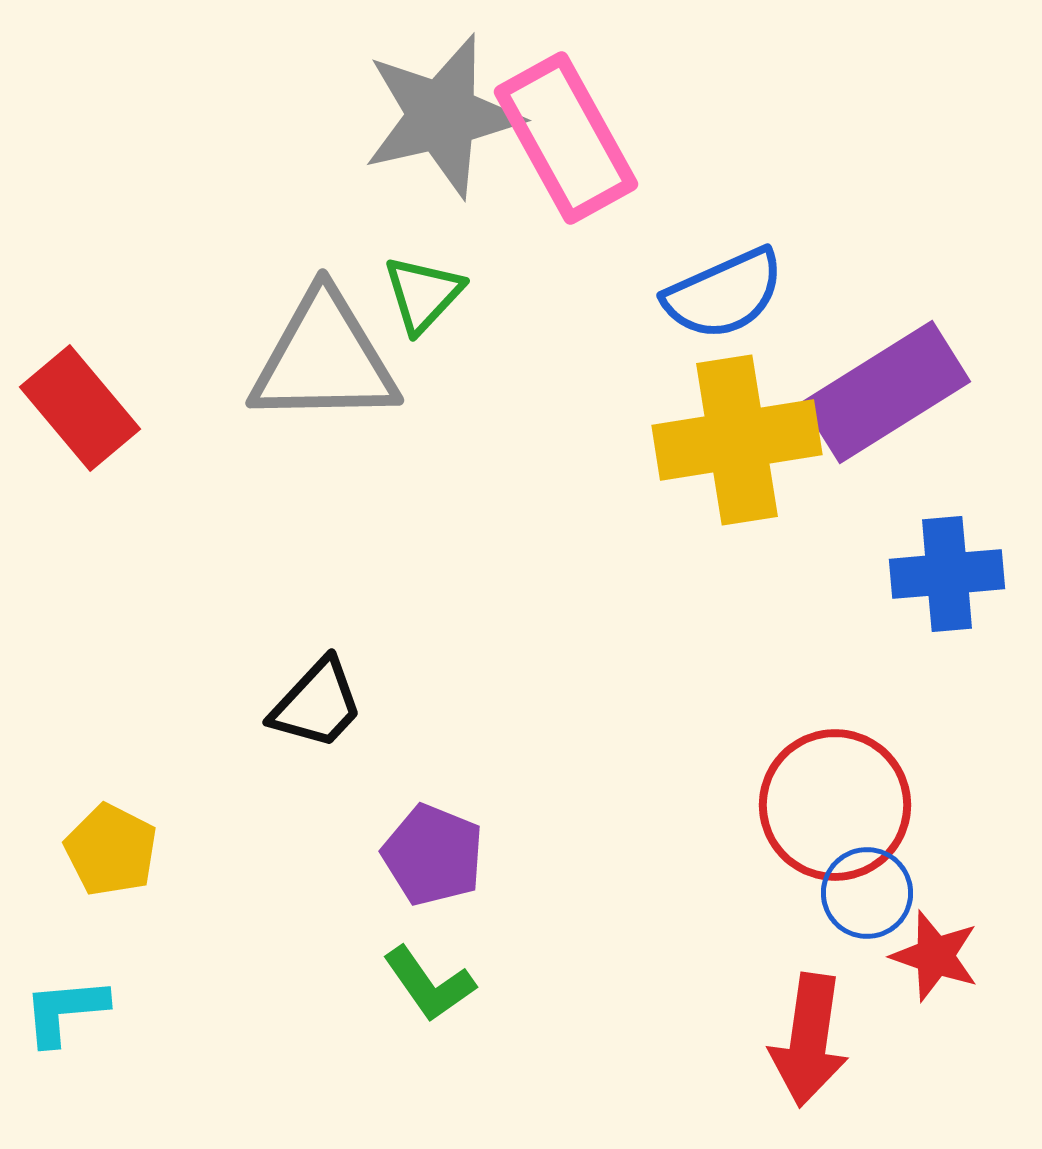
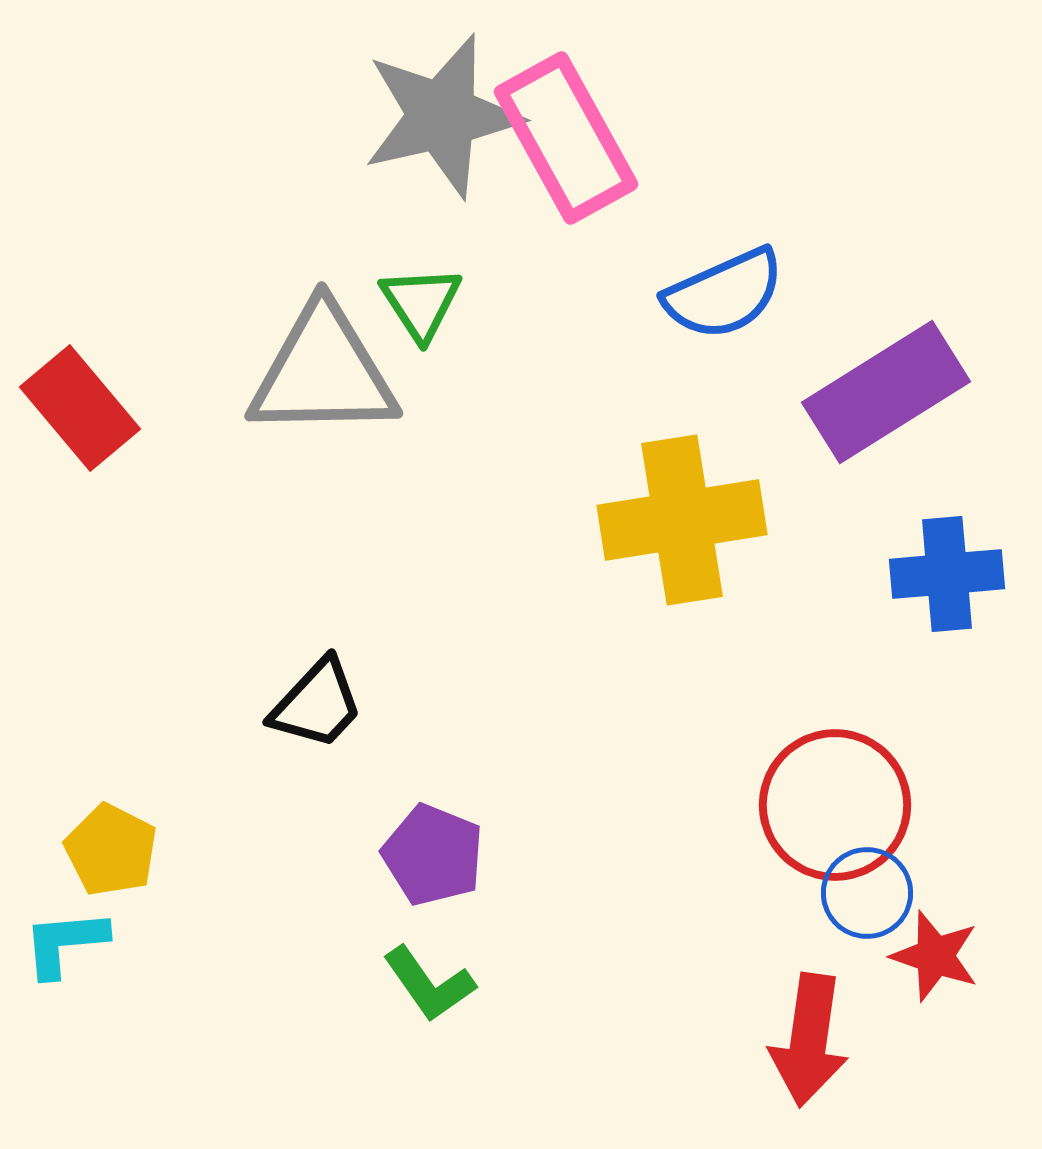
green triangle: moved 2 px left, 9 px down; rotated 16 degrees counterclockwise
gray triangle: moved 1 px left, 13 px down
yellow cross: moved 55 px left, 80 px down
cyan L-shape: moved 68 px up
